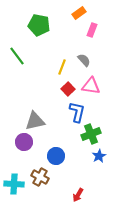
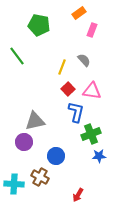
pink triangle: moved 1 px right, 5 px down
blue L-shape: moved 1 px left
blue star: rotated 24 degrees clockwise
